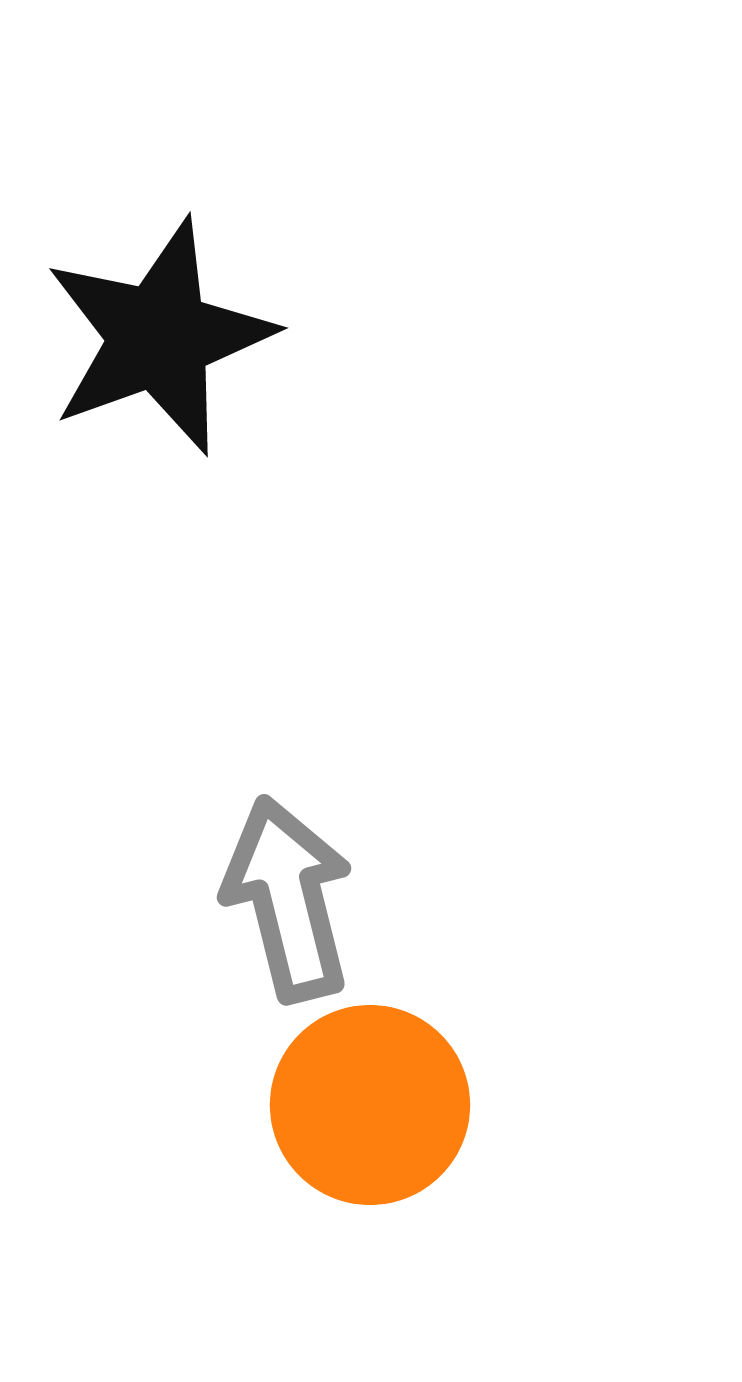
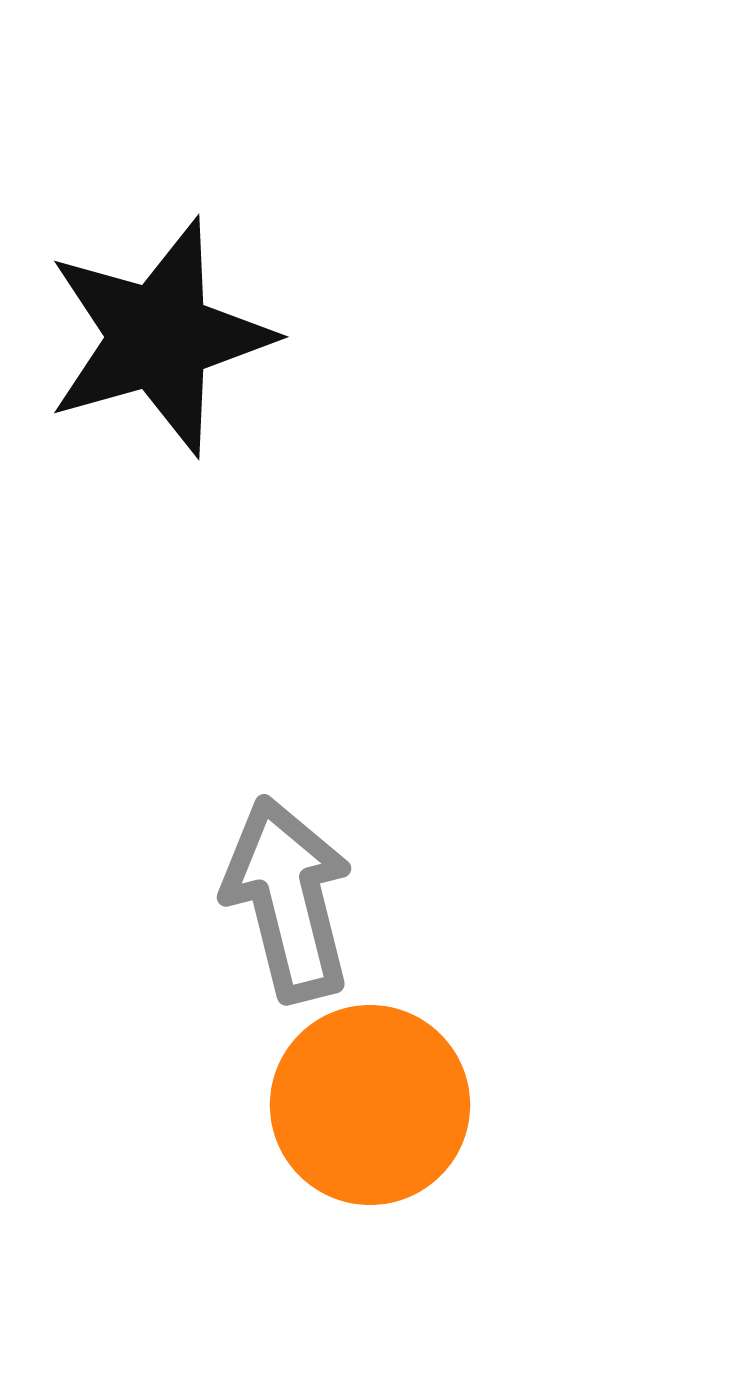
black star: rotated 4 degrees clockwise
